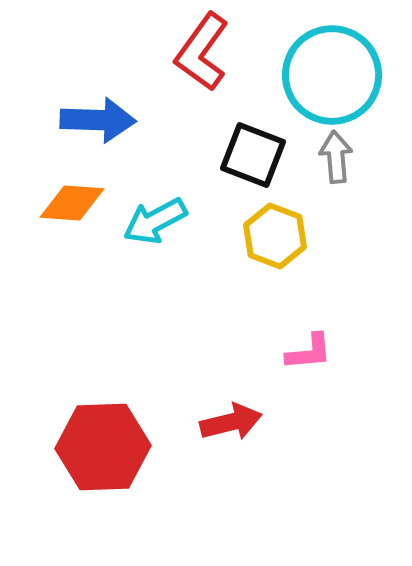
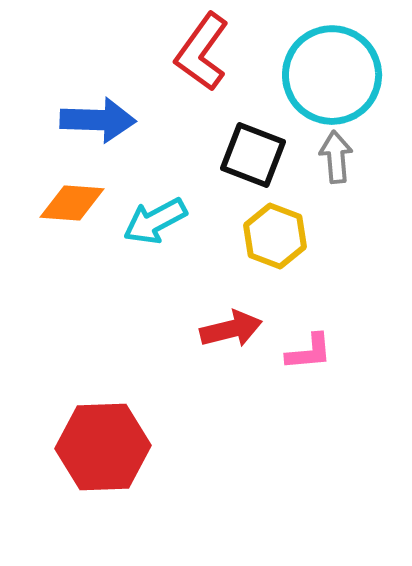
red arrow: moved 93 px up
